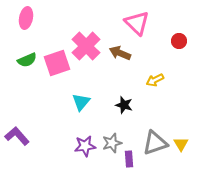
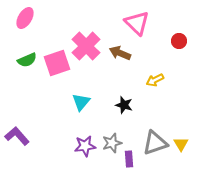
pink ellipse: moved 1 px left; rotated 20 degrees clockwise
